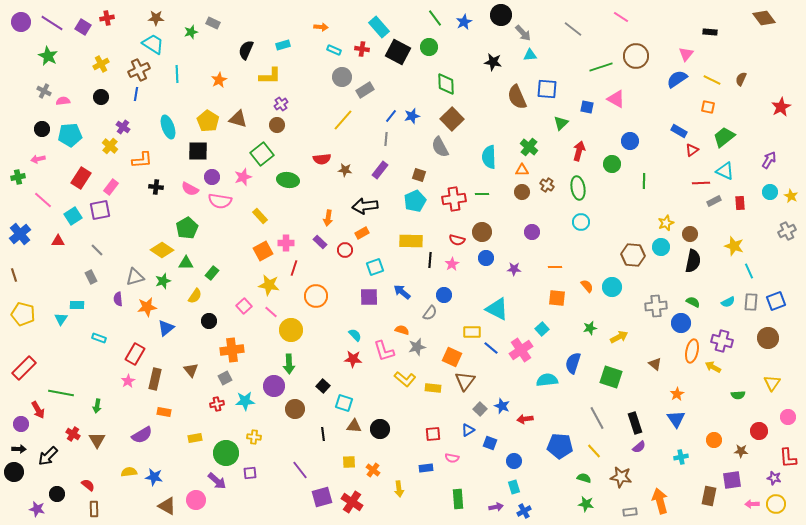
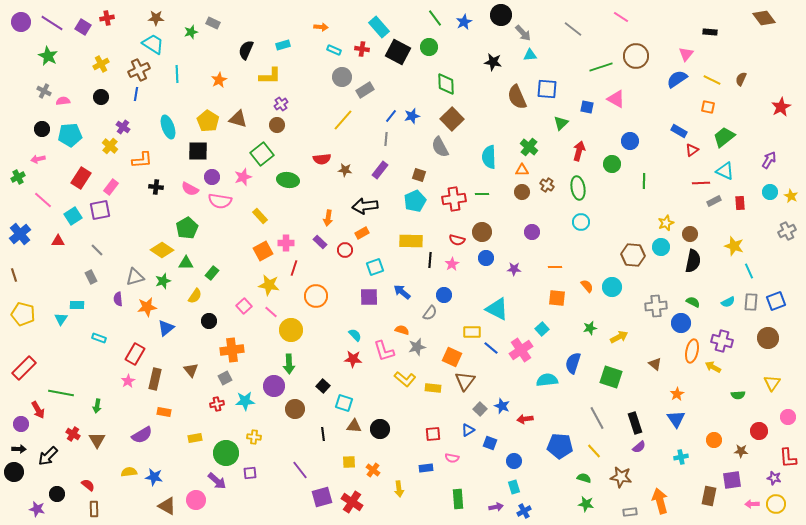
green cross at (18, 177): rotated 16 degrees counterclockwise
